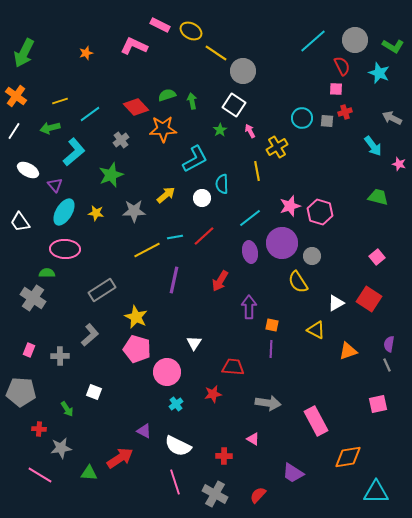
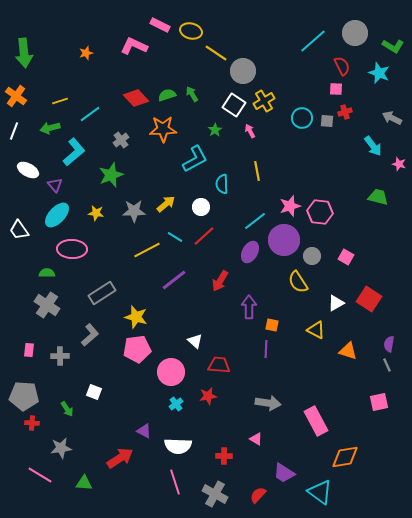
yellow ellipse at (191, 31): rotated 15 degrees counterclockwise
gray circle at (355, 40): moved 7 px up
green arrow at (24, 53): rotated 32 degrees counterclockwise
green arrow at (192, 101): moved 7 px up; rotated 21 degrees counterclockwise
red diamond at (136, 107): moved 9 px up
green star at (220, 130): moved 5 px left
white line at (14, 131): rotated 12 degrees counterclockwise
yellow cross at (277, 147): moved 13 px left, 46 px up
yellow arrow at (166, 195): moved 9 px down
white circle at (202, 198): moved 1 px left, 9 px down
cyan ellipse at (64, 212): moved 7 px left, 3 px down; rotated 12 degrees clockwise
pink hexagon at (320, 212): rotated 10 degrees counterclockwise
cyan line at (250, 218): moved 5 px right, 3 px down
white trapezoid at (20, 222): moved 1 px left, 8 px down
cyan line at (175, 237): rotated 42 degrees clockwise
purple circle at (282, 243): moved 2 px right, 3 px up
pink ellipse at (65, 249): moved 7 px right
purple ellipse at (250, 252): rotated 40 degrees clockwise
pink square at (377, 257): moved 31 px left; rotated 21 degrees counterclockwise
purple line at (174, 280): rotated 40 degrees clockwise
gray rectangle at (102, 290): moved 3 px down
gray cross at (33, 298): moved 14 px right, 7 px down
yellow star at (136, 317): rotated 10 degrees counterclockwise
white triangle at (194, 343): moved 1 px right, 2 px up; rotated 21 degrees counterclockwise
pink pentagon at (137, 349): rotated 24 degrees counterclockwise
purple line at (271, 349): moved 5 px left
pink rectangle at (29, 350): rotated 16 degrees counterclockwise
orange triangle at (348, 351): rotated 36 degrees clockwise
red trapezoid at (233, 367): moved 14 px left, 2 px up
pink circle at (167, 372): moved 4 px right
gray pentagon at (21, 392): moved 3 px right, 4 px down
red star at (213, 394): moved 5 px left, 2 px down
pink square at (378, 404): moved 1 px right, 2 px up
red cross at (39, 429): moved 7 px left, 6 px up
pink triangle at (253, 439): moved 3 px right
white semicircle at (178, 446): rotated 24 degrees counterclockwise
orange diamond at (348, 457): moved 3 px left
green triangle at (89, 473): moved 5 px left, 10 px down
purple trapezoid at (293, 473): moved 9 px left
cyan triangle at (376, 492): moved 56 px left; rotated 36 degrees clockwise
